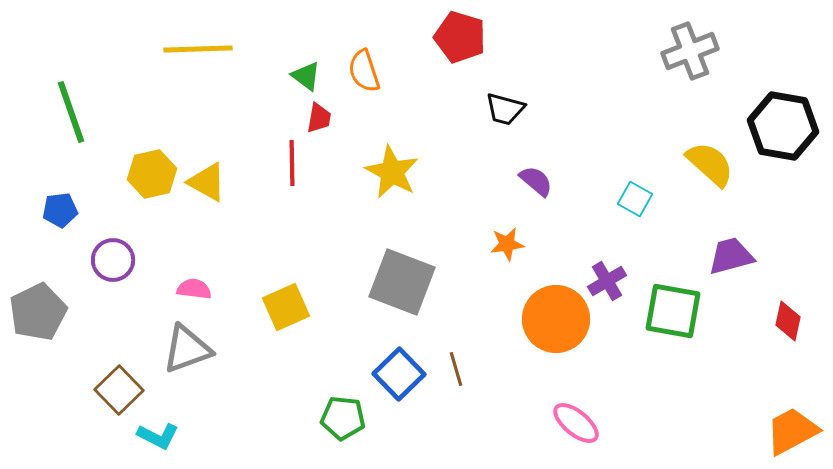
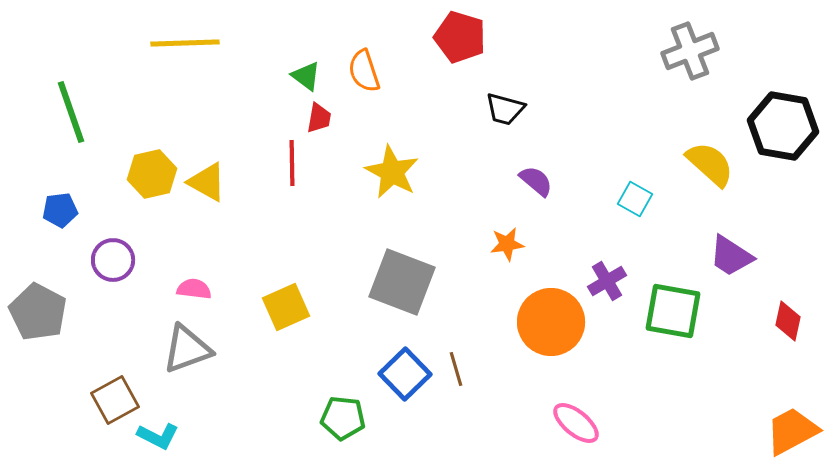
yellow line: moved 13 px left, 6 px up
purple trapezoid: rotated 132 degrees counterclockwise
gray pentagon: rotated 18 degrees counterclockwise
orange circle: moved 5 px left, 3 px down
blue square: moved 6 px right
brown square: moved 4 px left, 10 px down; rotated 15 degrees clockwise
